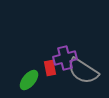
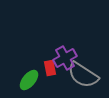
purple cross: rotated 15 degrees counterclockwise
gray semicircle: moved 4 px down
